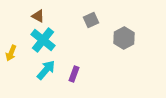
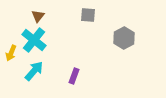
brown triangle: rotated 40 degrees clockwise
gray square: moved 3 px left, 5 px up; rotated 28 degrees clockwise
cyan cross: moved 9 px left
cyan arrow: moved 12 px left, 1 px down
purple rectangle: moved 2 px down
